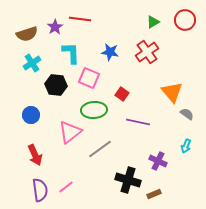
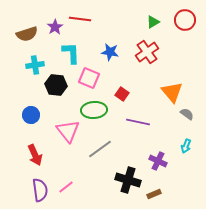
cyan cross: moved 3 px right, 2 px down; rotated 24 degrees clockwise
pink triangle: moved 2 px left, 1 px up; rotated 30 degrees counterclockwise
